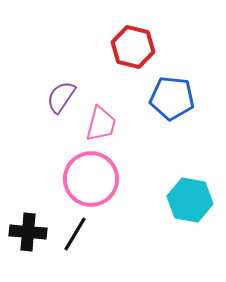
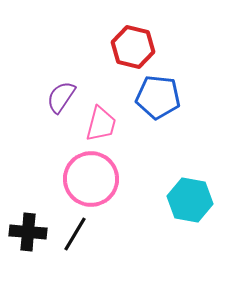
blue pentagon: moved 14 px left, 1 px up
